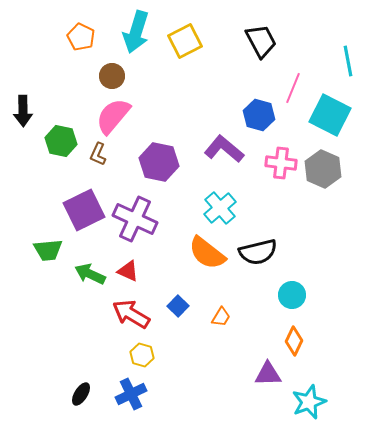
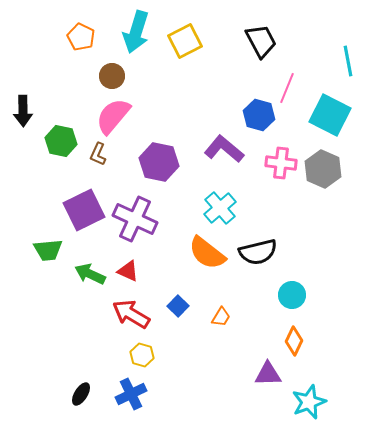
pink line: moved 6 px left
